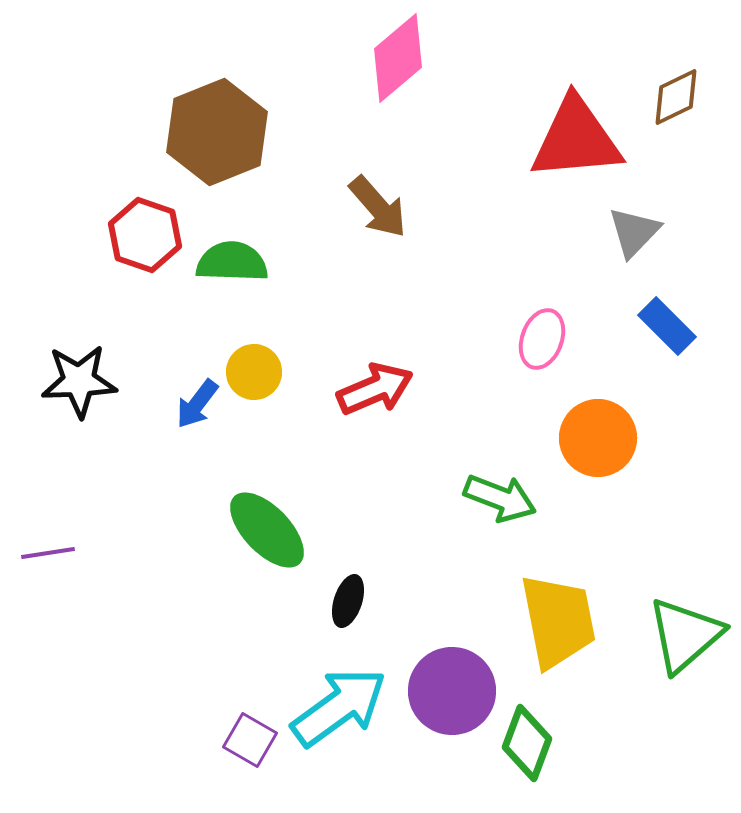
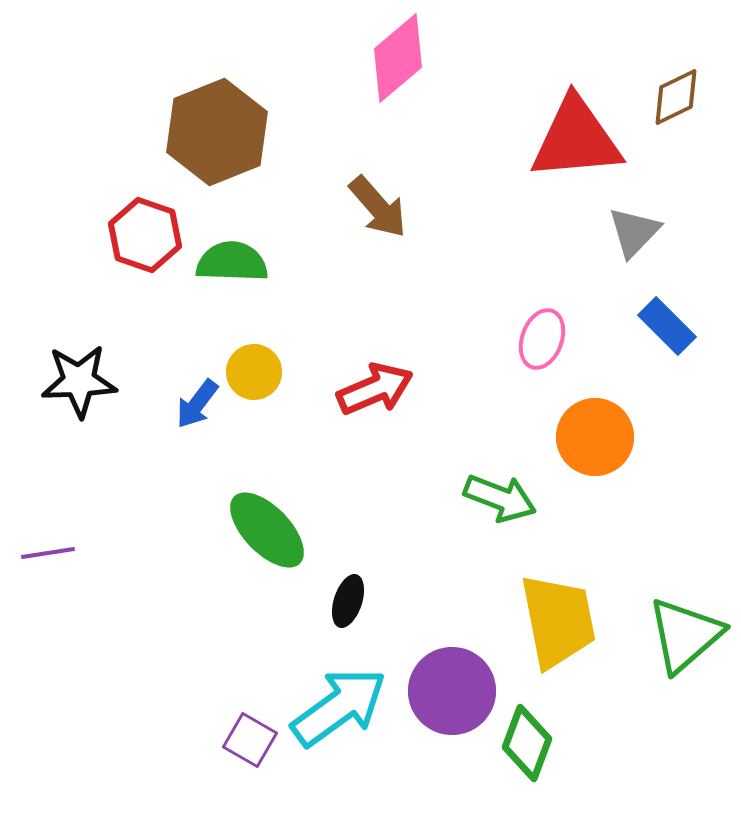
orange circle: moved 3 px left, 1 px up
